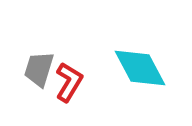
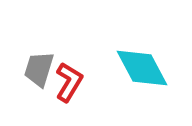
cyan diamond: moved 2 px right
